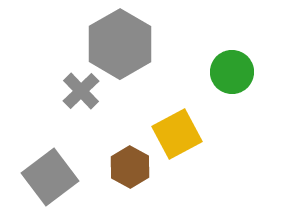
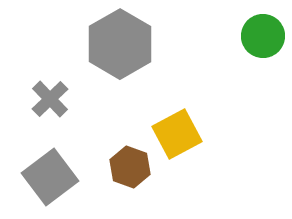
green circle: moved 31 px right, 36 px up
gray cross: moved 31 px left, 8 px down
brown hexagon: rotated 9 degrees counterclockwise
